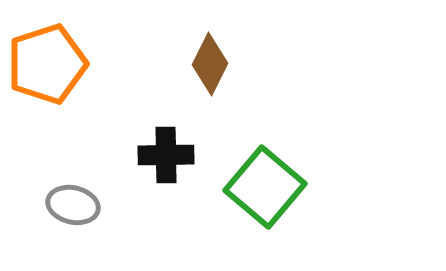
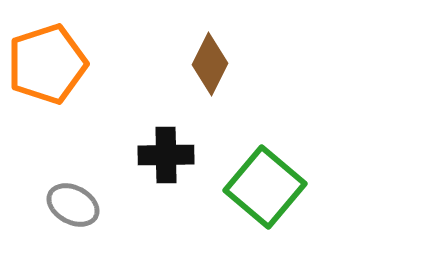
gray ellipse: rotated 15 degrees clockwise
